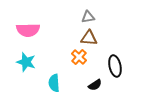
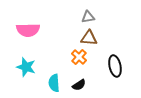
cyan star: moved 5 px down
black semicircle: moved 16 px left
